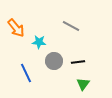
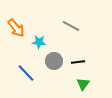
blue line: rotated 18 degrees counterclockwise
